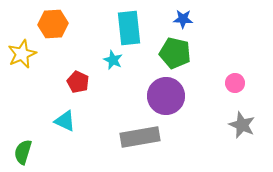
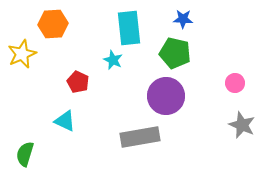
green semicircle: moved 2 px right, 2 px down
